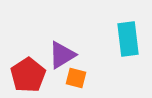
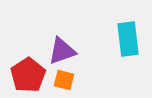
purple triangle: moved 4 px up; rotated 12 degrees clockwise
orange square: moved 12 px left, 2 px down
